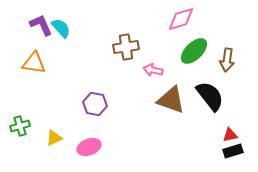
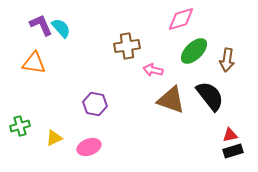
brown cross: moved 1 px right, 1 px up
